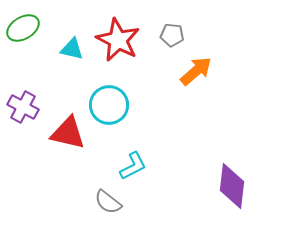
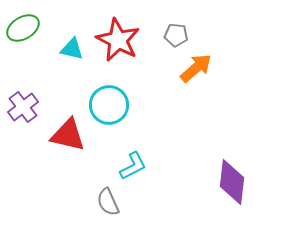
gray pentagon: moved 4 px right
orange arrow: moved 3 px up
purple cross: rotated 24 degrees clockwise
red triangle: moved 2 px down
purple diamond: moved 4 px up
gray semicircle: rotated 28 degrees clockwise
